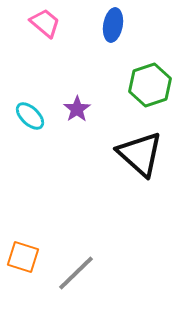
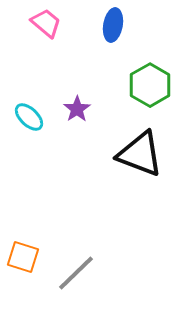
pink trapezoid: moved 1 px right
green hexagon: rotated 12 degrees counterclockwise
cyan ellipse: moved 1 px left, 1 px down
black triangle: rotated 21 degrees counterclockwise
